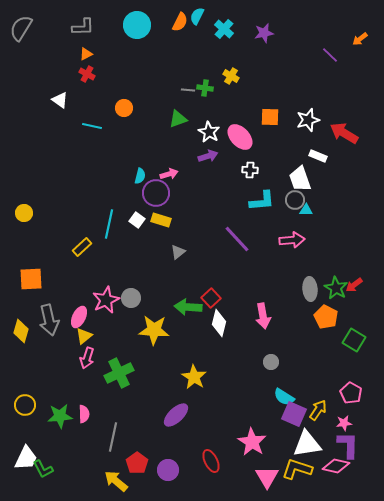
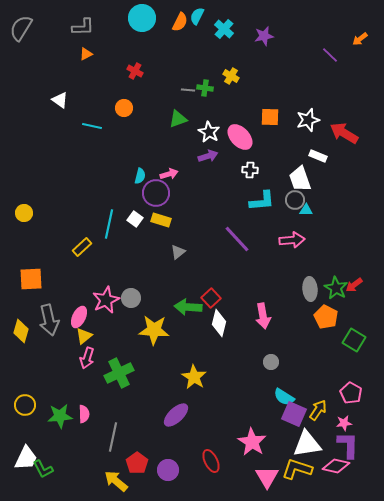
cyan circle at (137, 25): moved 5 px right, 7 px up
purple star at (264, 33): moved 3 px down
red cross at (87, 74): moved 48 px right, 3 px up
white square at (137, 220): moved 2 px left, 1 px up
